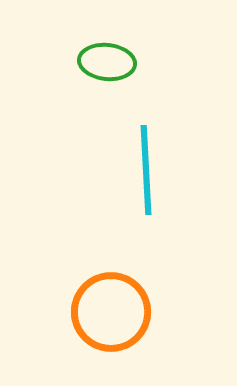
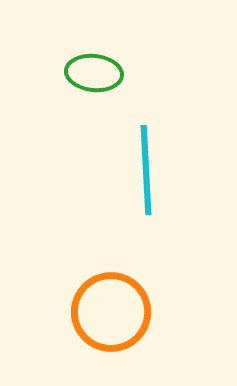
green ellipse: moved 13 px left, 11 px down
